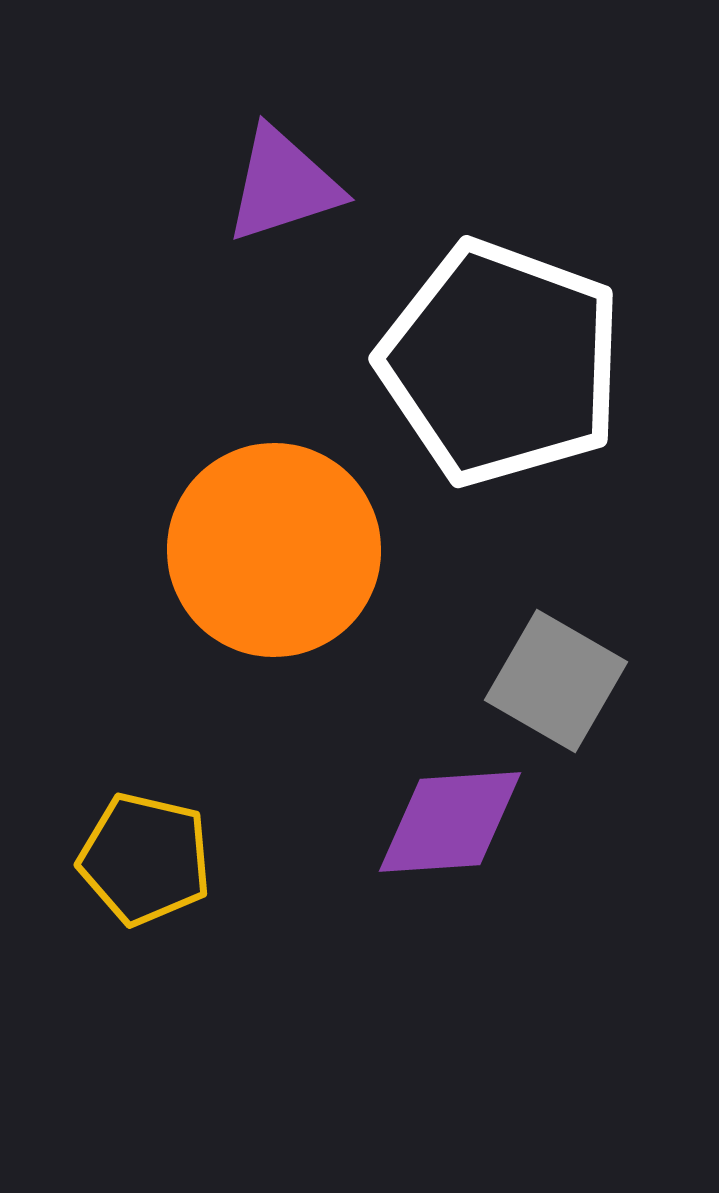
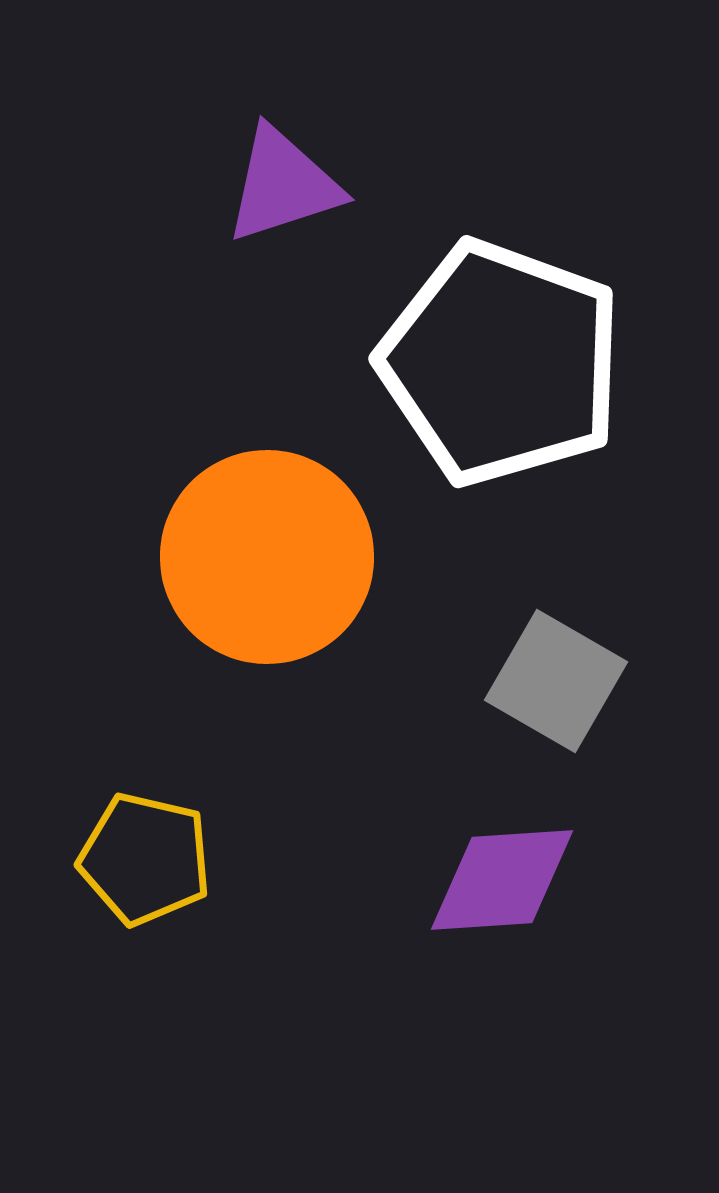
orange circle: moved 7 px left, 7 px down
purple diamond: moved 52 px right, 58 px down
